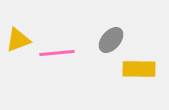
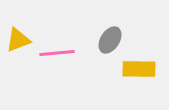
gray ellipse: moved 1 px left; rotated 8 degrees counterclockwise
